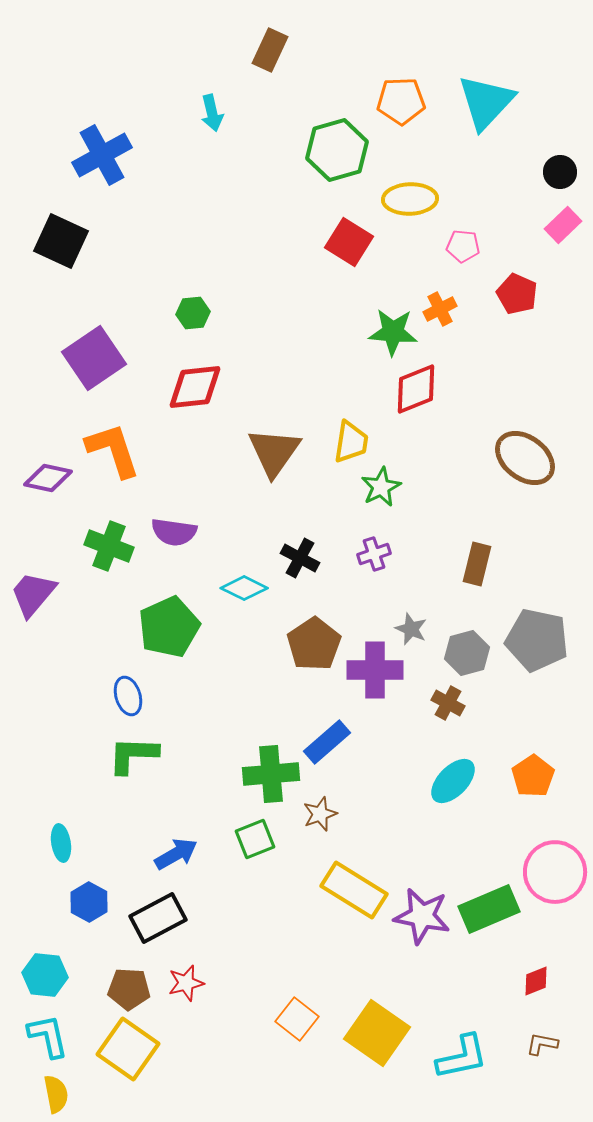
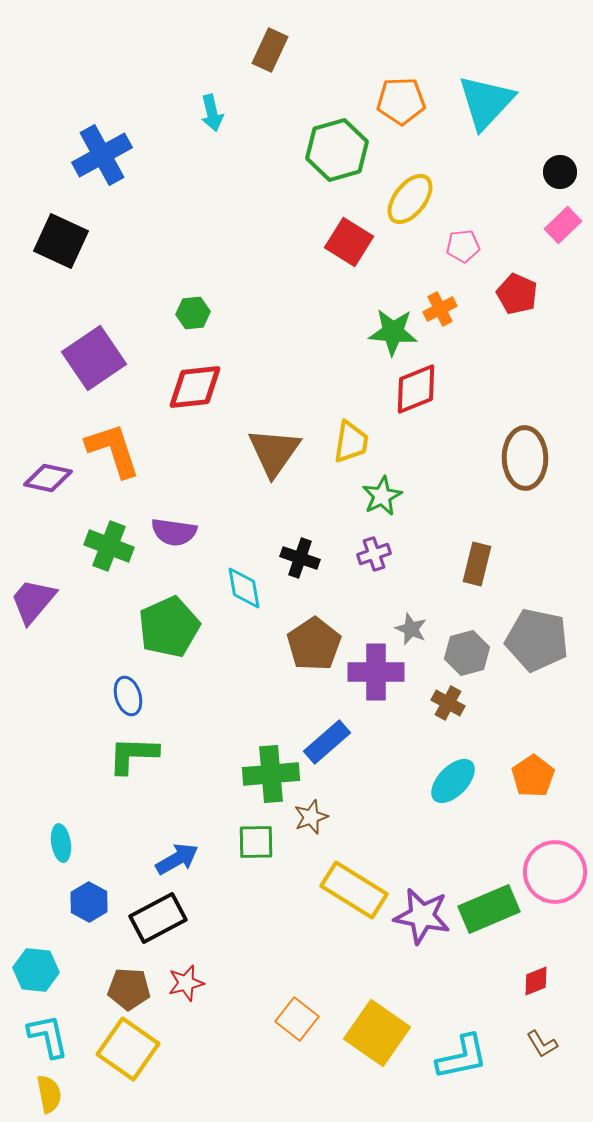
yellow ellipse at (410, 199): rotated 50 degrees counterclockwise
pink pentagon at (463, 246): rotated 12 degrees counterclockwise
brown ellipse at (525, 458): rotated 52 degrees clockwise
green star at (381, 487): moved 1 px right, 9 px down
black cross at (300, 558): rotated 9 degrees counterclockwise
cyan diamond at (244, 588): rotated 54 degrees clockwise
purple trapezoid at (33, 594): moved 7 px down
purple cross at (375, 670): moved 1 px right, 2 px down
brown star at (320, 814): moved 9 px left, 3 px down
green square at (255, 839): moved 1 px right, 3 px down; rotated 21 degrees clockwise
blue arrow at (176, 854): moved 1 px right, 5 px down
cyan hexagon at (45, 975): moved 9 px left, 5 px up
brown L-shape at (542, 1044): rotated 132 degrees counterclockwise
yellow semicircle at (56, 1094): moved 7 px left
